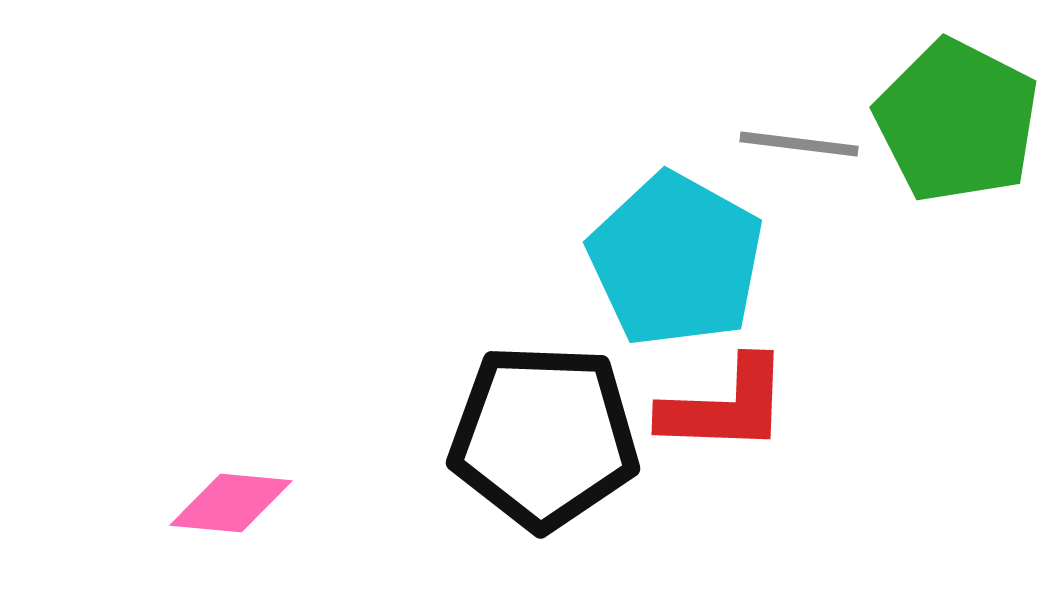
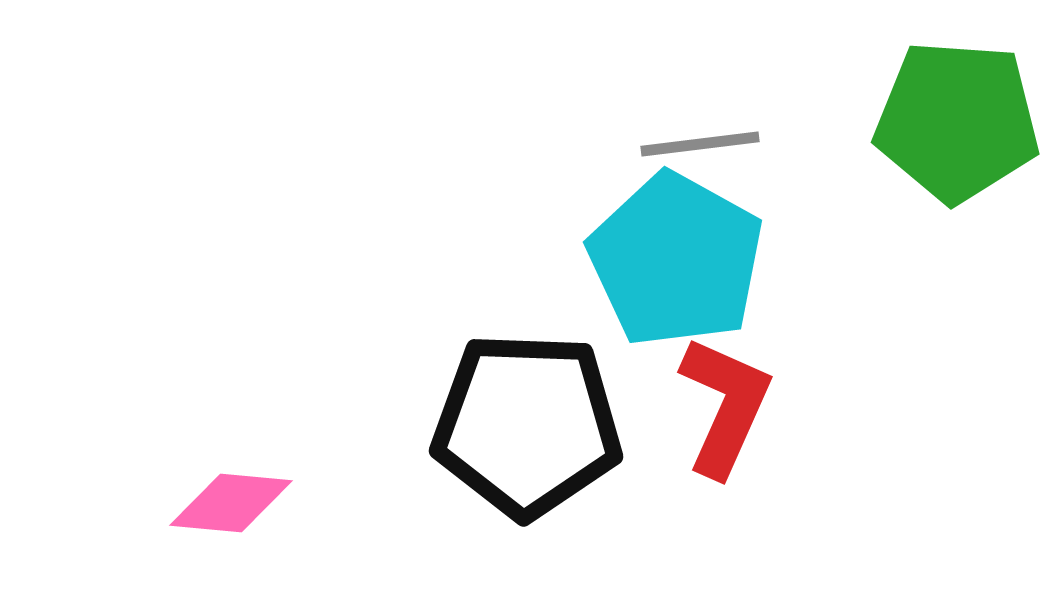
green pentagon: rotated 23 degrees counterclockwise
gray line: moved 99 px left; rotated 14 degrees counterclockwise
red L-shape: rotated 68 degrees counterclockwise
black pentagon: moved 17 px left, 12 px up
